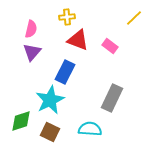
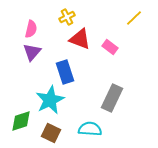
yellow cross: rotated 21 degrees counterclockwise
red triangle: moved 2 px right, 1 px up
pink rectangle: moved 1 px down
blue rectangle: rotated 45 degrees counterclockwise
brown square: moved 1 px right, 1 px down
